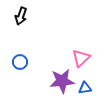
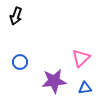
black arrow: moved 5 px left
purple star: moved 8 px left
